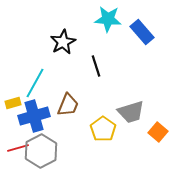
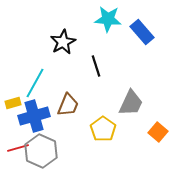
gray trapezoid: moved 9 px up; rotated 48 degrees counterclockwise
gray hexagon: rotated 8 degrees counterclockwise
